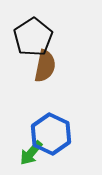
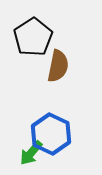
brown semicircle: moved 13 px right
